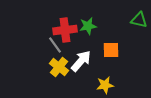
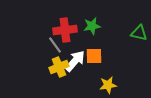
green triangle: moved 13 px down
green star: moved 4 px right
orange square: moved 17 px left, 6 px down
white arrow: moved 6 px left
yellow cross: rotated 30 degrees clockwise
yellow star: moved 3 px right
